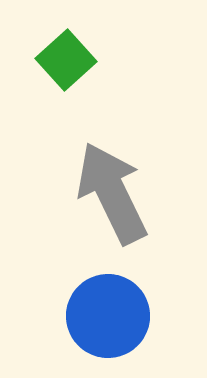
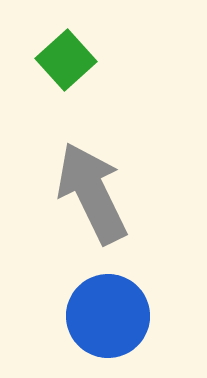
gray arrow: moved 20 px left
